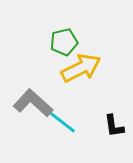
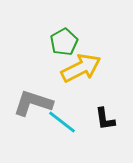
green pentagon: rotated 16 degrees counterclockwise
gray L-shape: rotated 24 degrees counterclockwise
black L-shape: moved 9 px left, 7 px up
